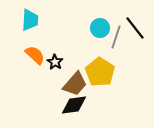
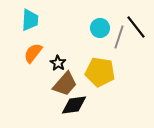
black line: moved 1 px right, 1 px up
gray line: moved 3 px right
orange semicircle: moved 2 px left, 2 px up; rotated 95 degrees counterclockwise
black star: moved 3 px right, 1 px down
yellow pentagon: rotated 24 degrees counterclockwise
brown trapezoid: moved 10 px left
